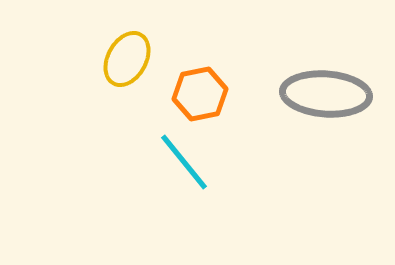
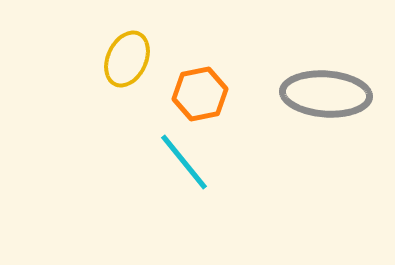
yellow ellipse: rotated 4 degrees counterclockwise
